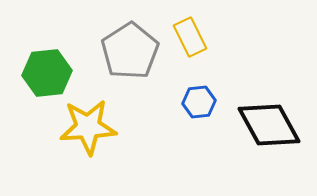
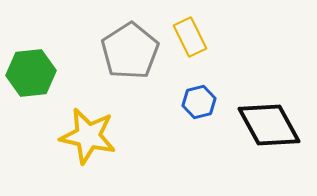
green hexagon: moved 16 px left
blue hexagon: rotated 8 degrees counterclockwise
yellow star: moved 9 px down; rotated 16 degrees clockwise
